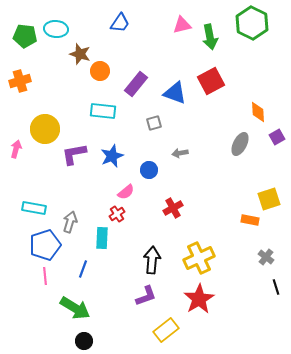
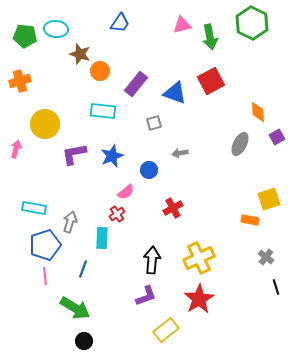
yellow circle at (45, 129): moved 5 px up
